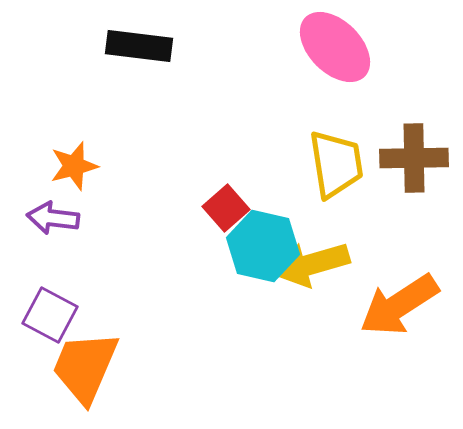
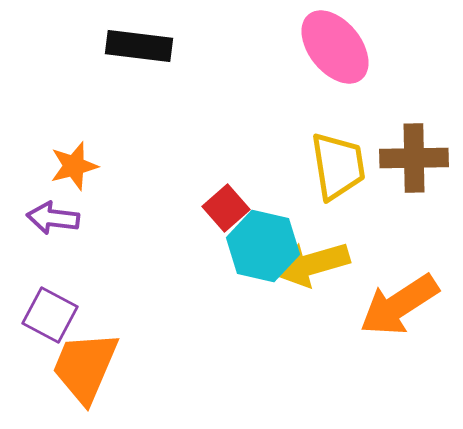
pink ellipse: rotated 6 degrees clockwise
yellow trapezoid: moved 2 px right, 2 px down
